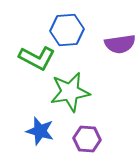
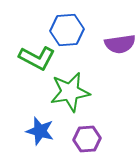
purple hexagon: rotated 8 degrees counterclockwise
